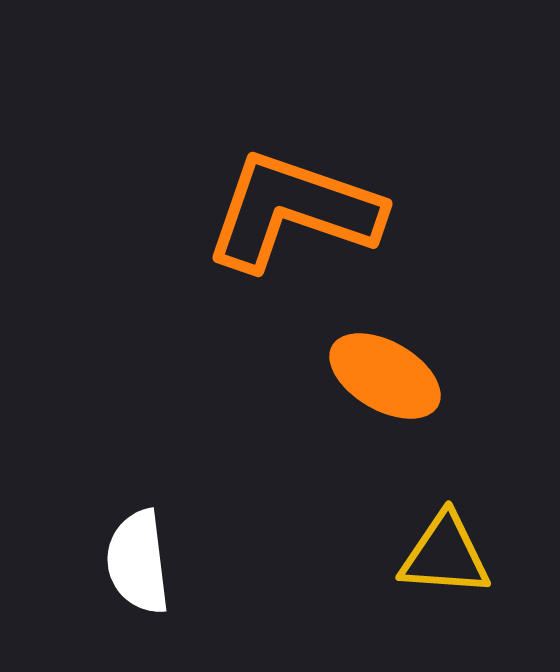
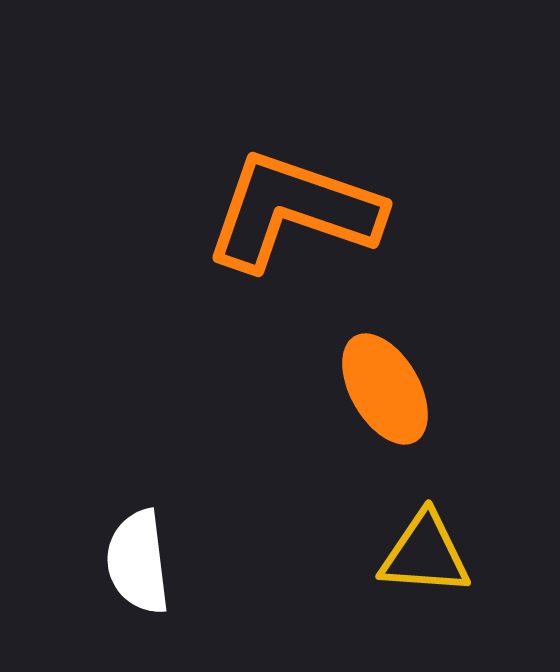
orange ellipse: moved 13 px down; rotated 30 degrees clockwise
yellow triangle: moved 20 px left, 1 px up
